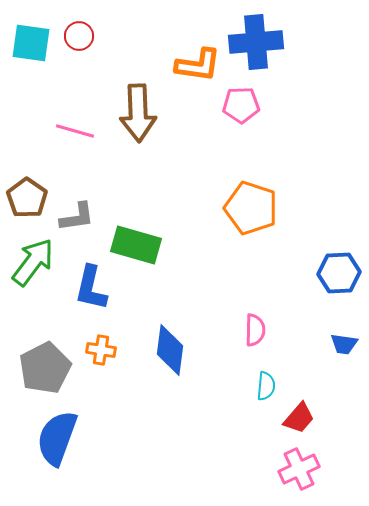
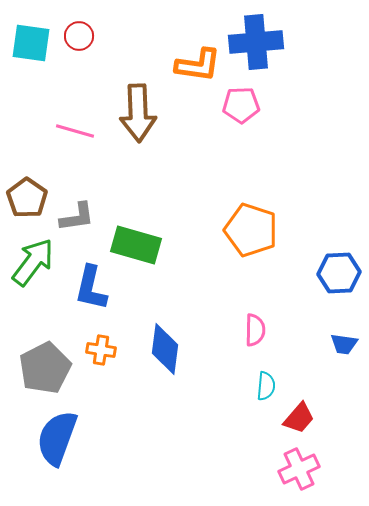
orange pentagon: moved 22 px down
blue diamond: moved 5 px left, 1 px up
